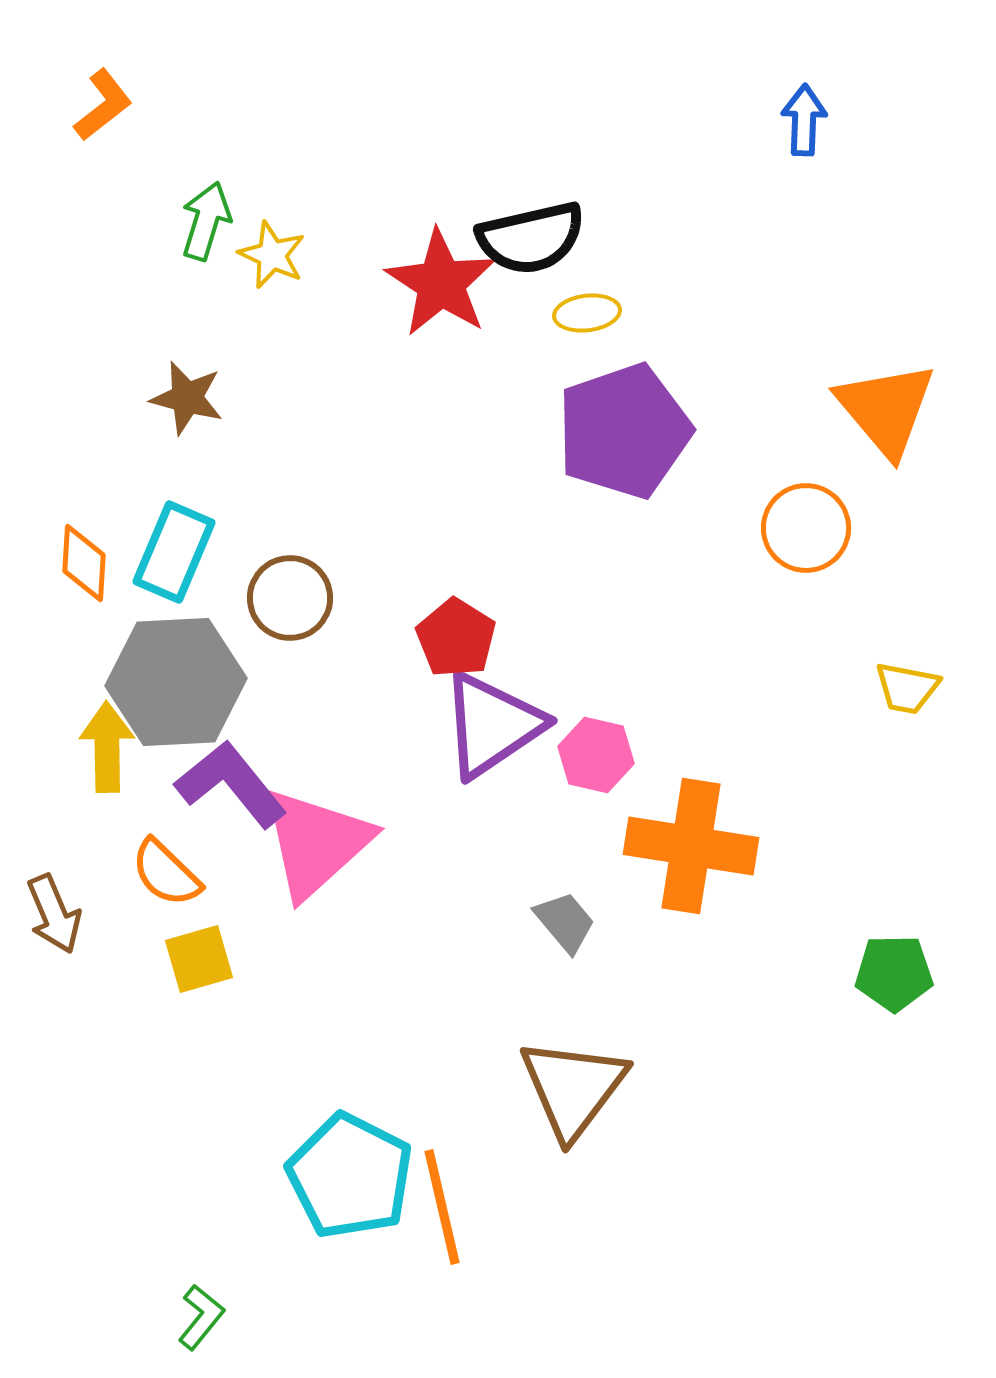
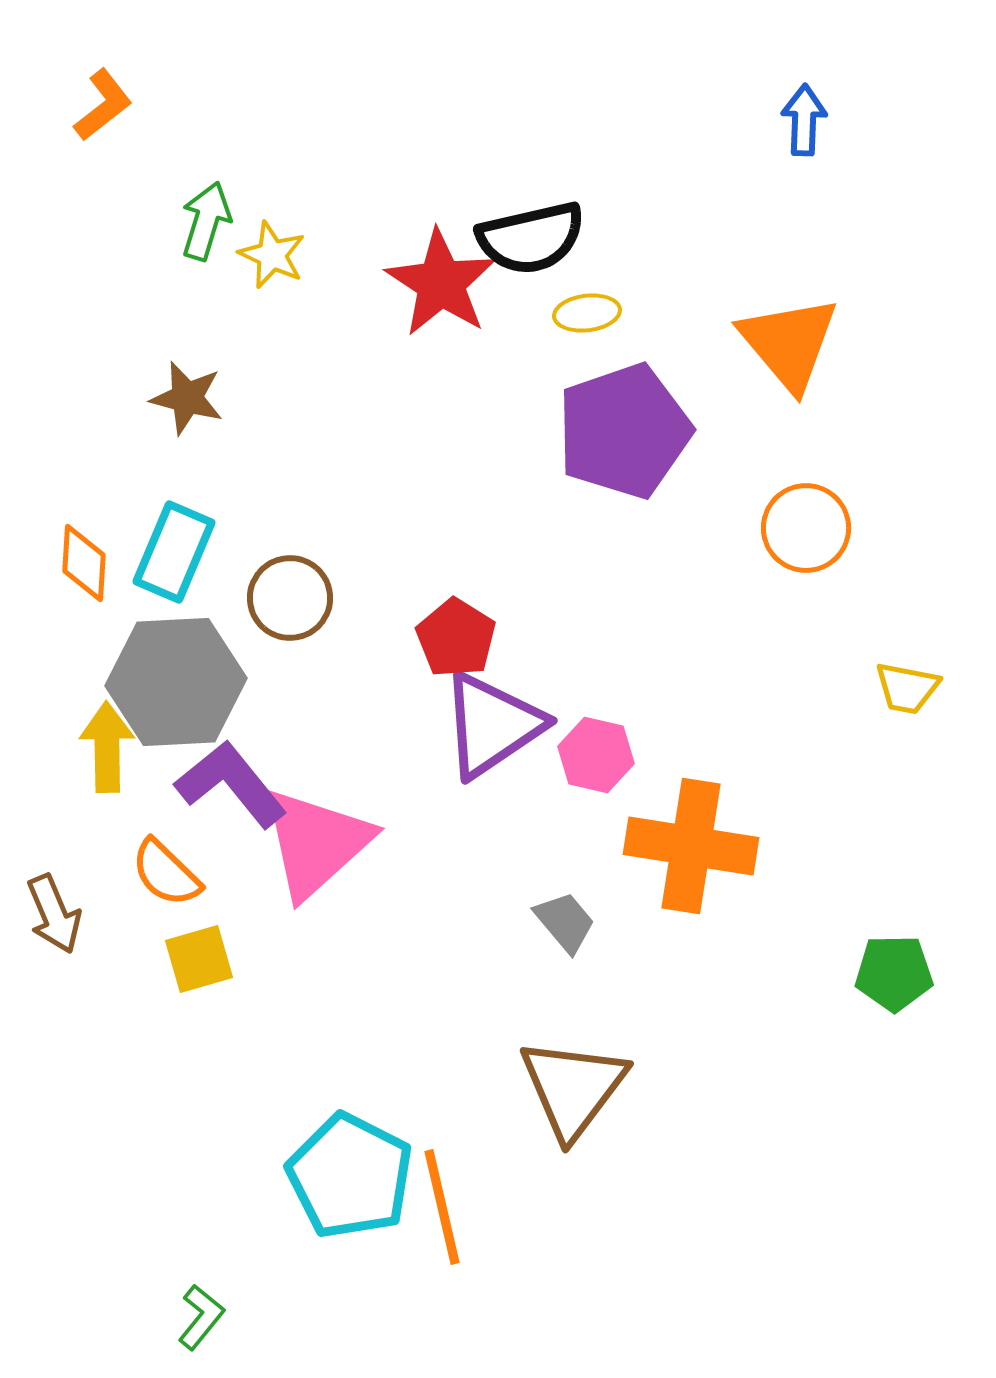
orange triangle: moved 97 px left, 66 px up
